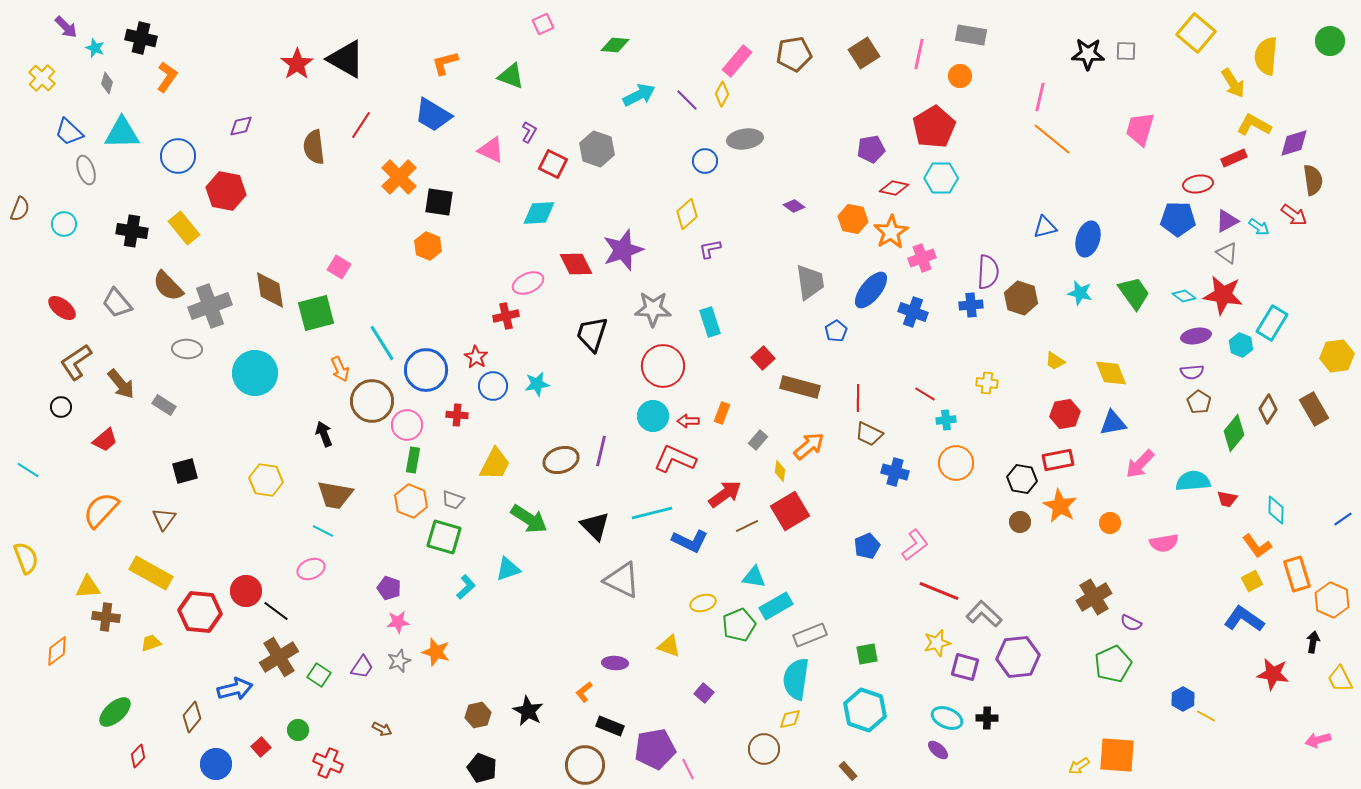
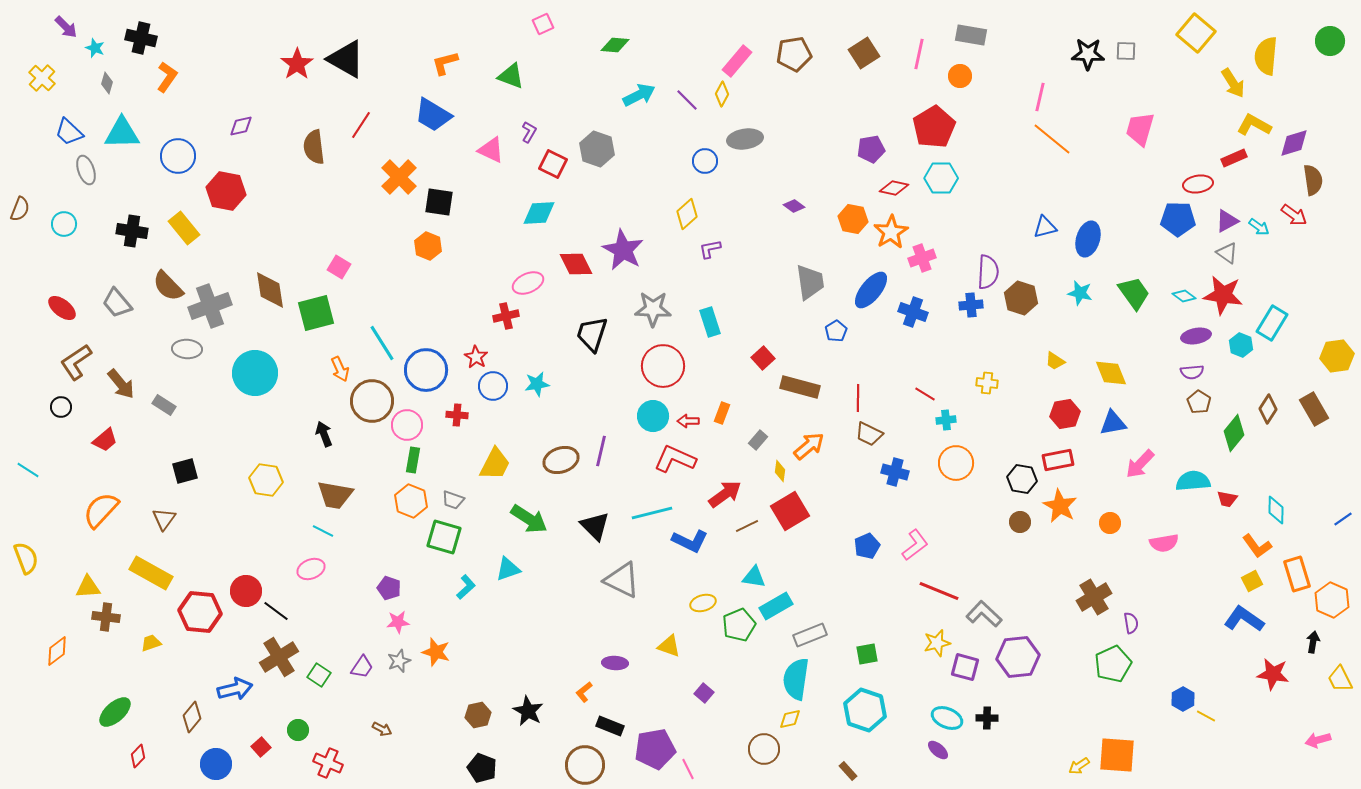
purple star at (623, 250): rotated 24 degrees counterclockwise
purple semicircle at (1131, 623): rotated 125 degrees counterclockwise
